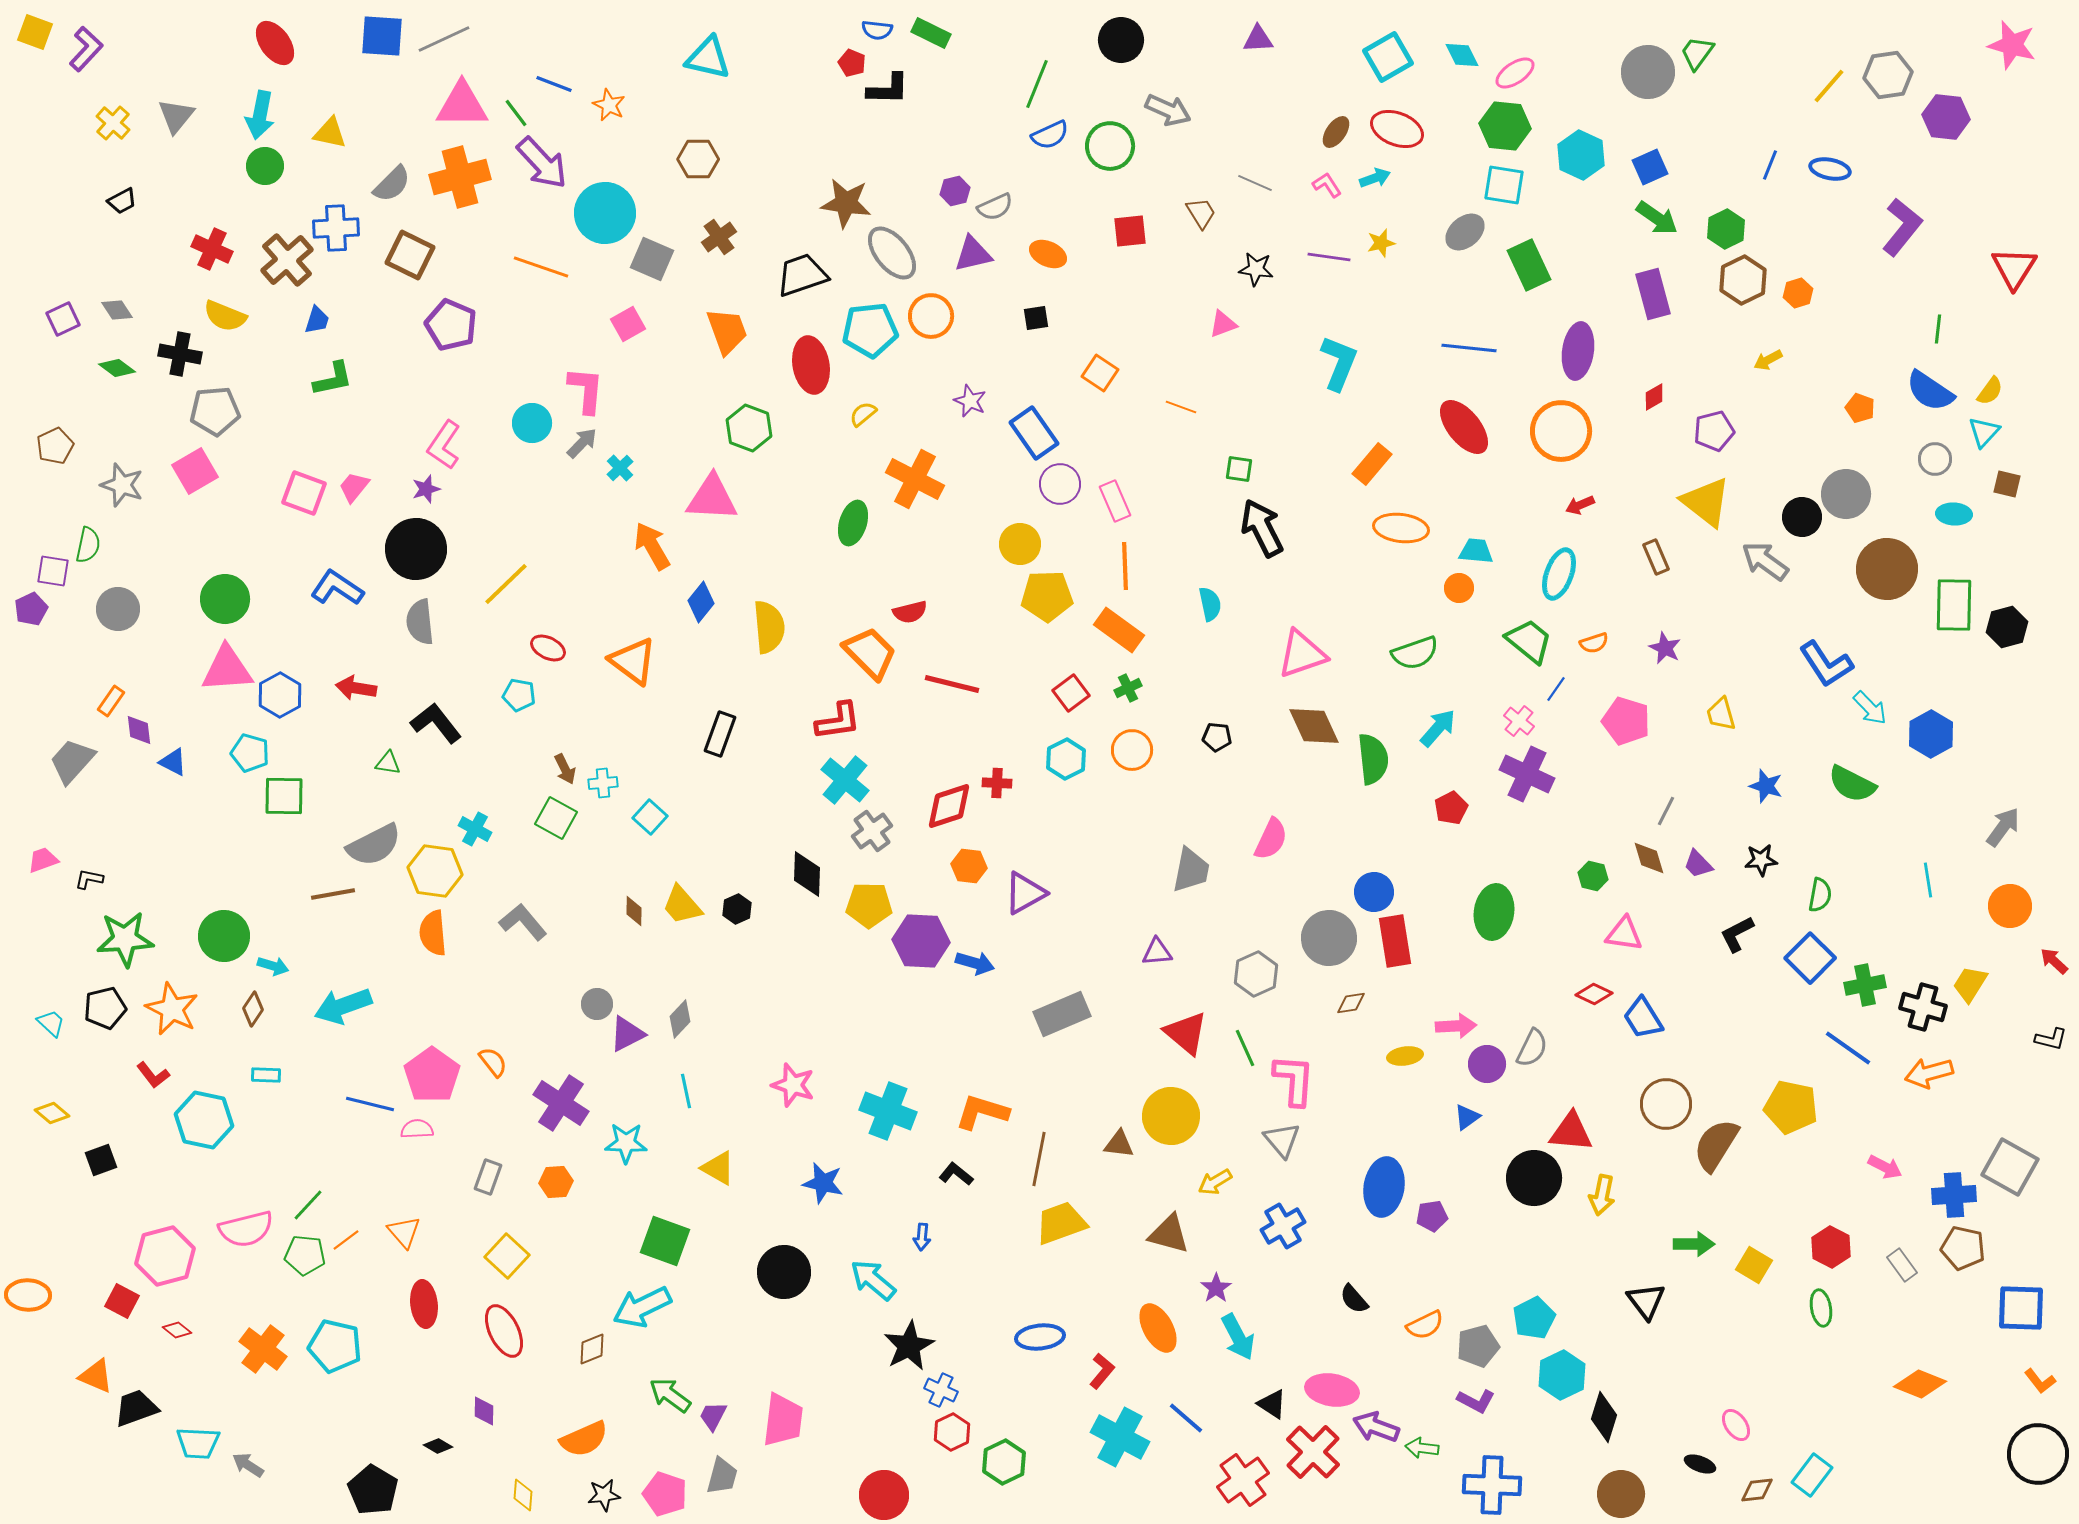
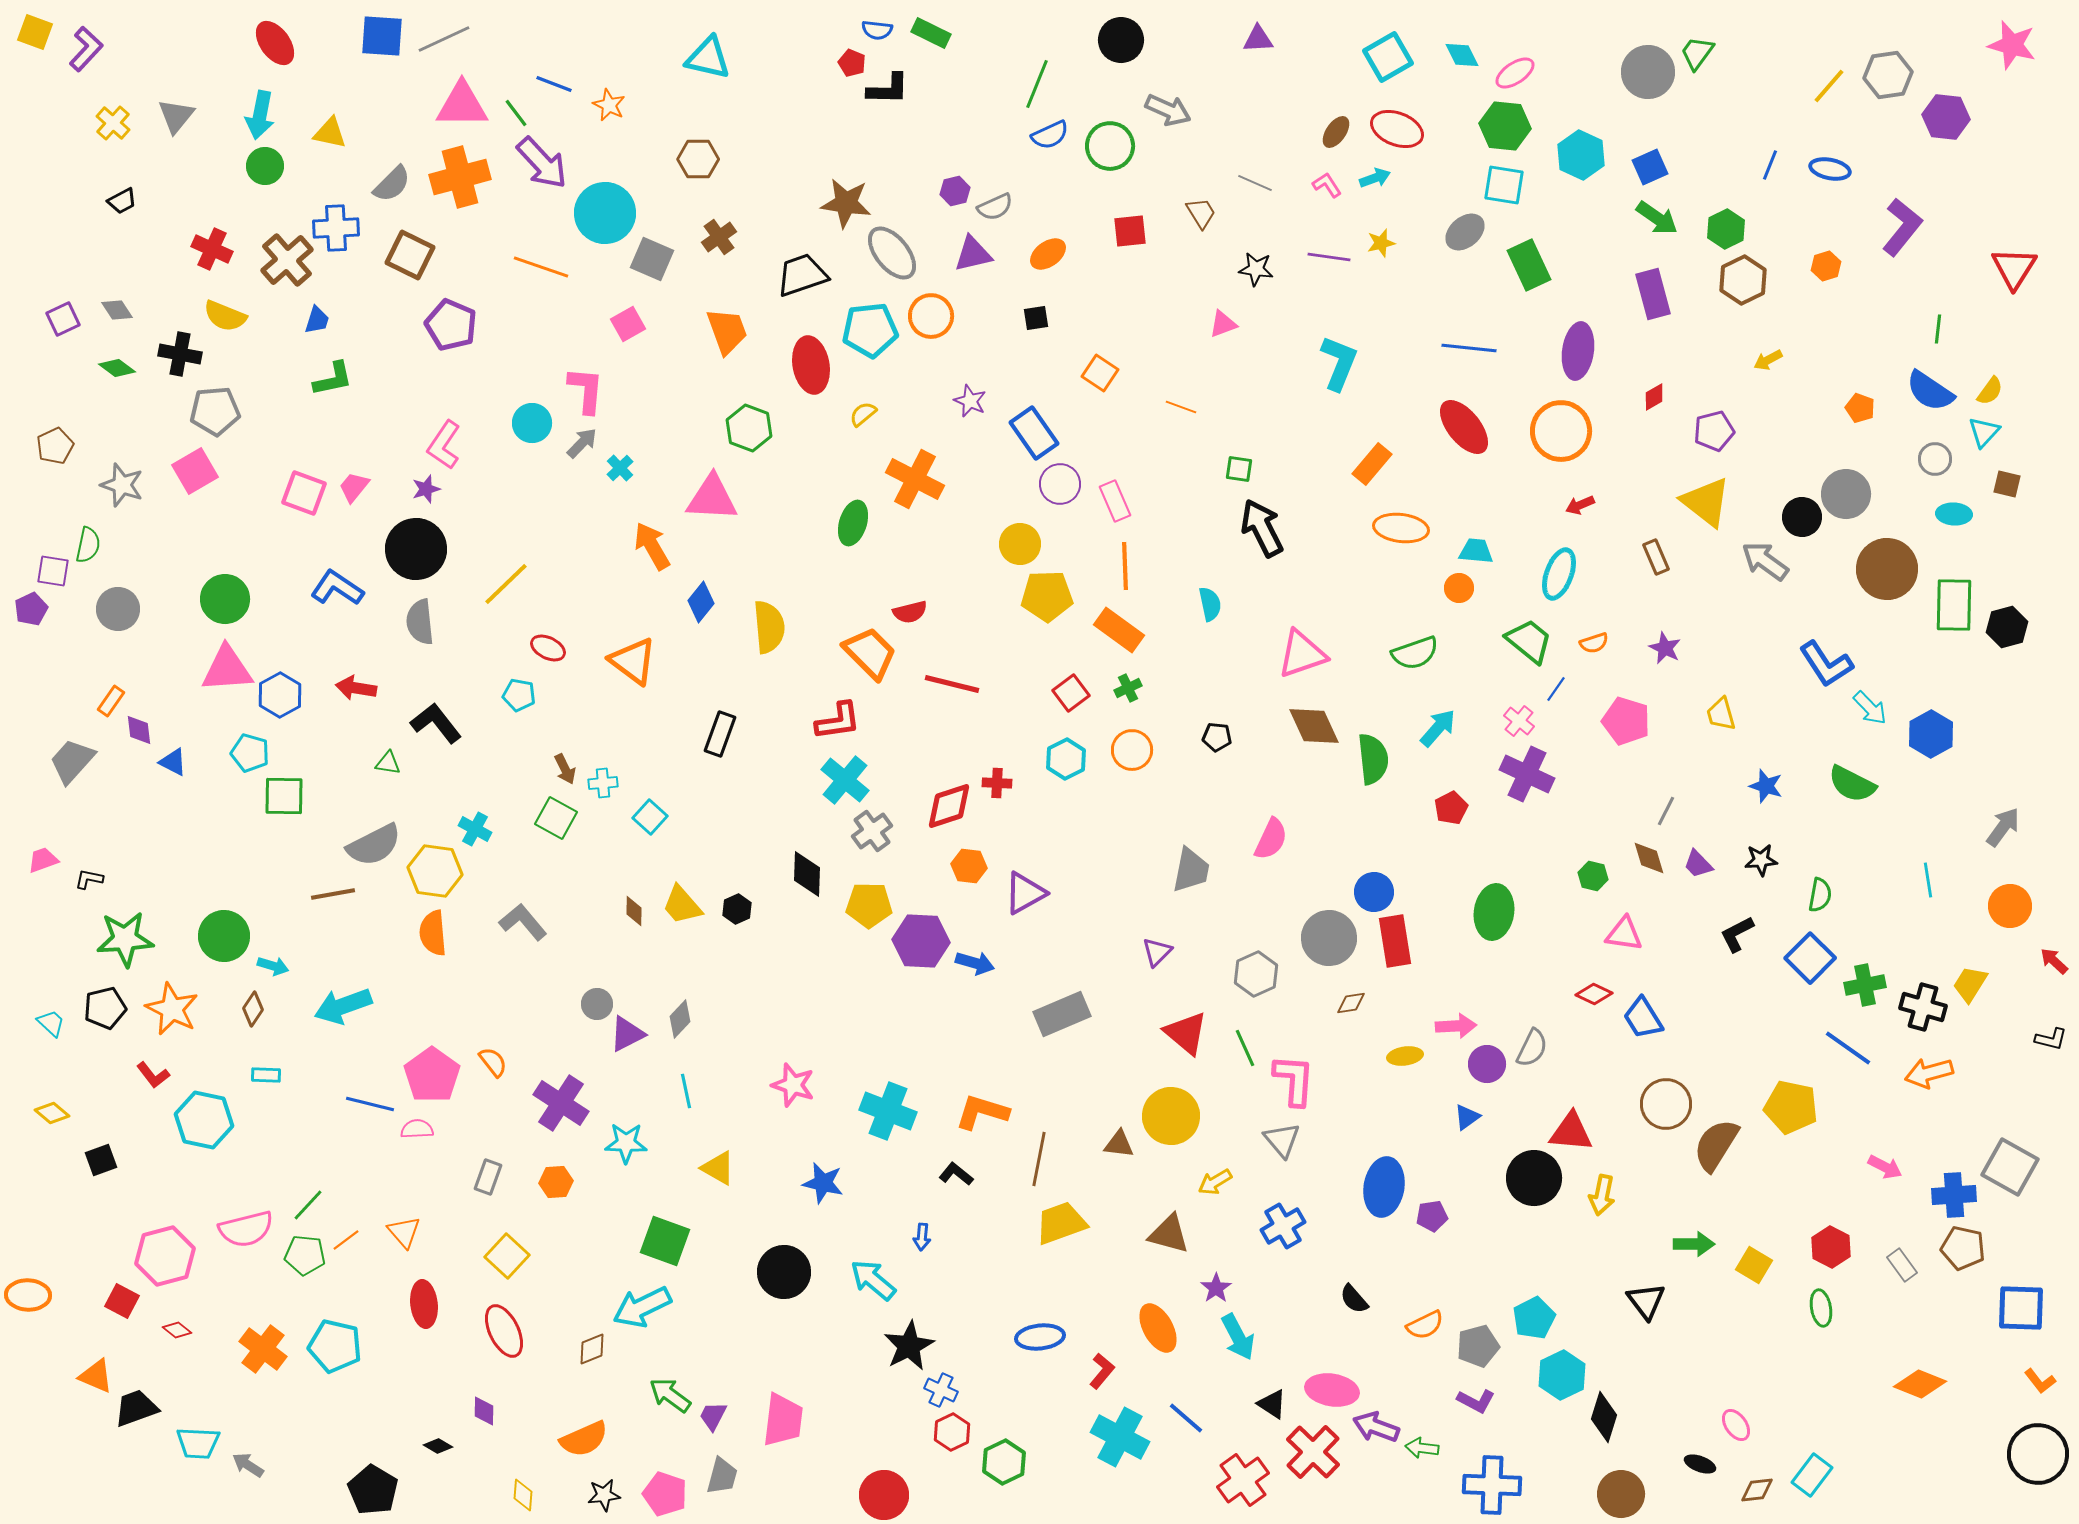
orange ellipse at (1048, 254): rotated 60 degrees counterclockwise
orange hexagon at (1798, 293): moved 28 px right, 27 px up
purple triangle at (1157, 952): rotated 40 degrees counterclockwise
